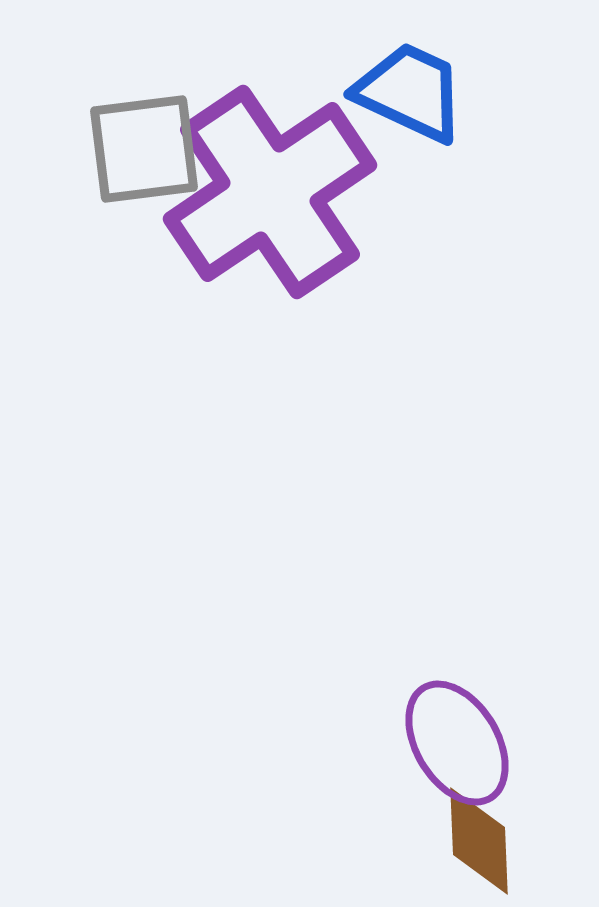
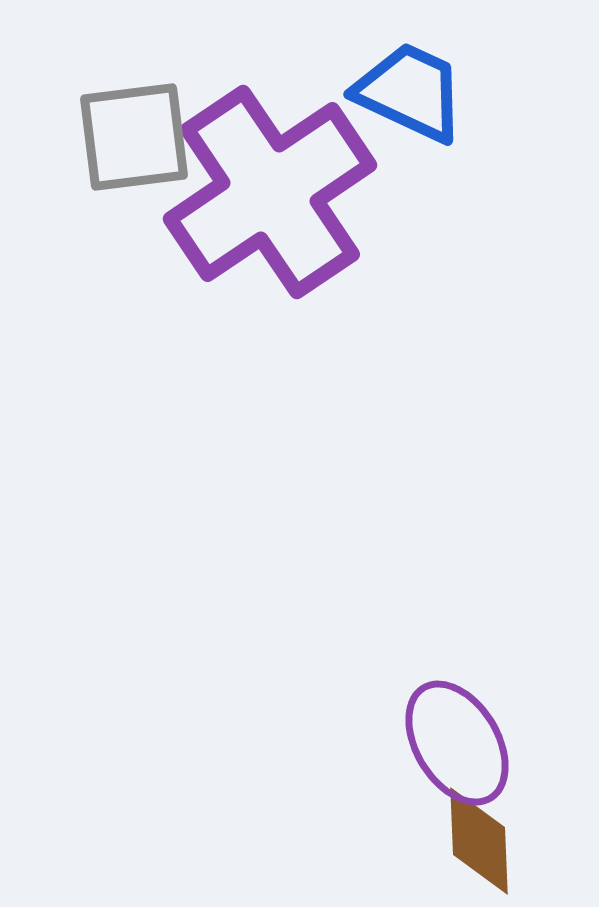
gray square: moved 10 px left, 12 px up
